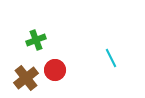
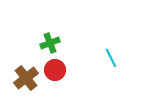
green cross: moved 14 px right, 3 px down
